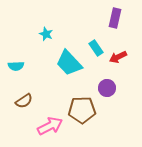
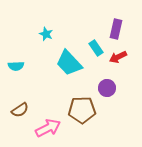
purple rectangle: moved 1 px right, 11 px down
brown semicircle: moved 4 px left, 9 px down
pink arrow: moved 2 px left, 2 px down
